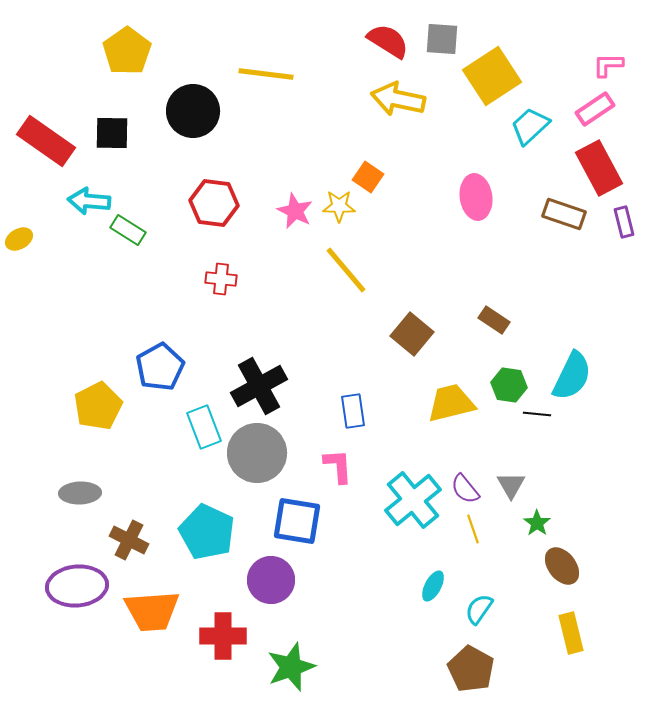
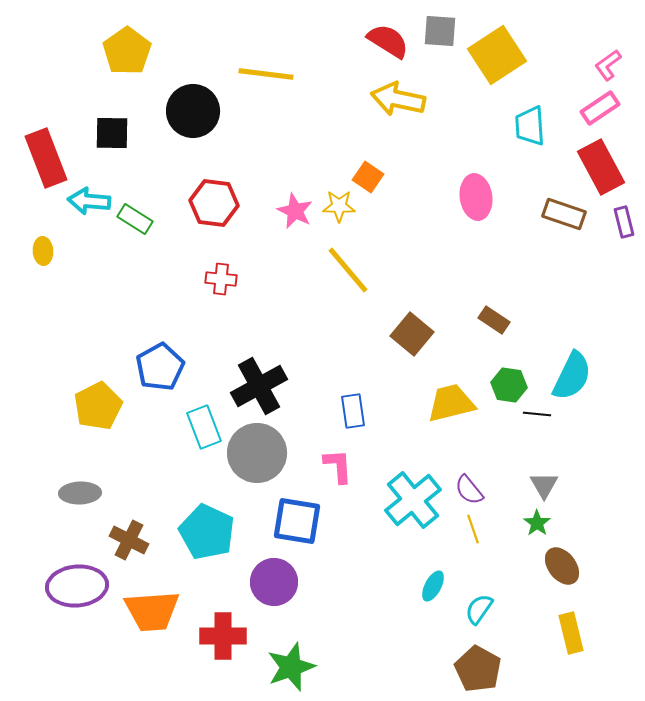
gray square at (442, 39): moved 2 px left, 8 px up
pink L-shape at (608, 65): rotated 36 degrees counterclockwise
yellow square at (492, 76): moved 5 px right, 21 px up
pink rectangle at (595, 109): moved 5 px right, 1 px up
cyan trapezoid at (530, 126): rotated 51 degrees counterclockwise
red rectangle at (46, 141): moved 17 px down; rotated 34 degrees clockwise
red rectangle at (599, 168): moved 2 px right, 1 px up
green rectangle at (128, 230): moved 7 px right, 11 px up
yellow ellipse at (19, 239): moved 24 px right, 12 px down; rotated 64 degrees counterclockwise
yellow line at (346, 270): moved 2 px right
gray triangle at (511, 485): moved 33 px right
purple semicircle at (465, 489): moved 4 px right, 1 px down
purple circle at (271, 580): moved 3 px right, 2 px down
brown pentagon at (471, 669): moved 7 px right
